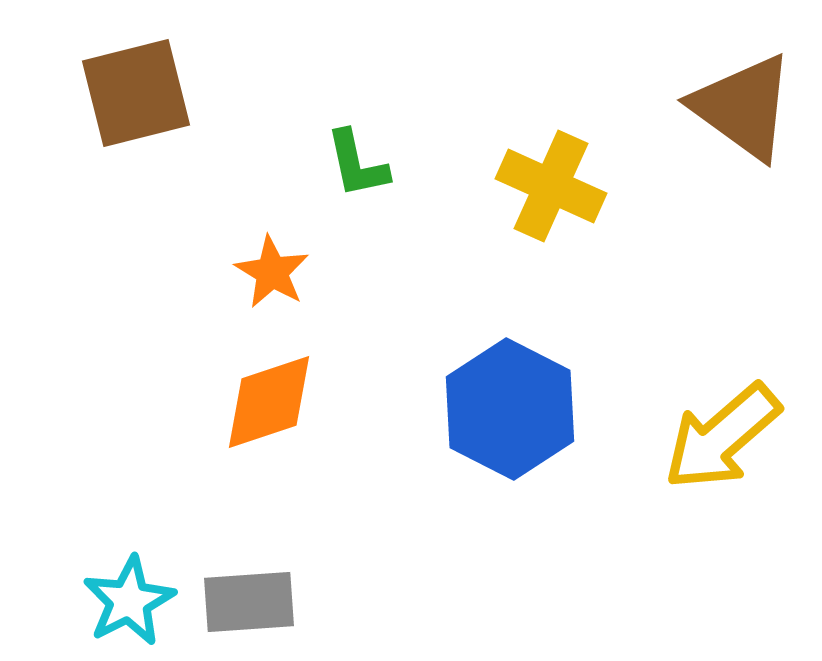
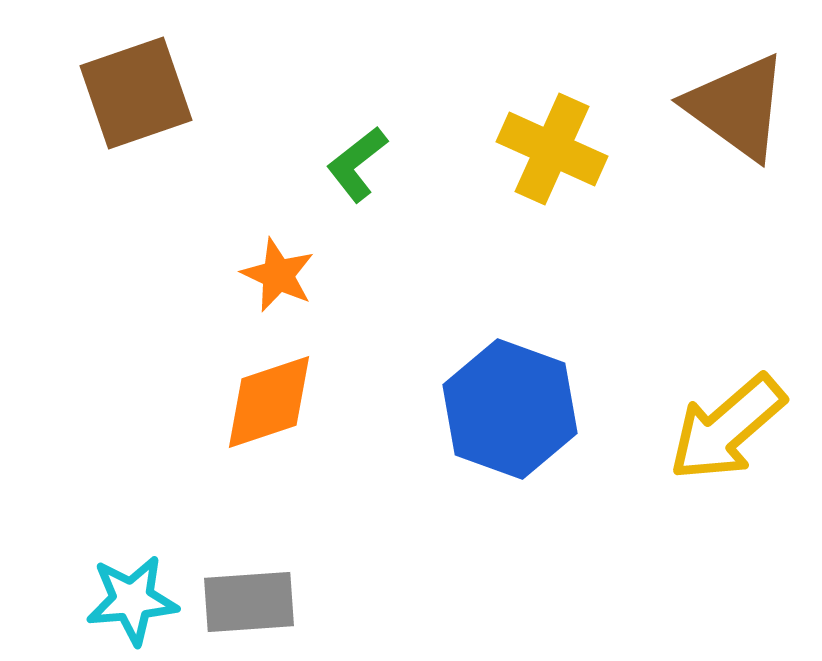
brown square: rotated 5 degrees counterclockwise
brown triangle: moved 6 px left
green L-shape: rotated 64 degrees clockwise
yellow cross: moved 1 px right, 37 px up
orange star: moved 6 px right, 3 px down; rotated 6 degrees counterclockwise
blue hexagon: rotated 7 degrees counterclockwise
yellow arrow: moved 5 px right, 9 px up
cyan star: moved 3 px right, 1 px up; rotated 22 degrees clockwise
